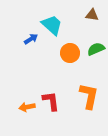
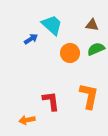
brown triangle: moved 10 px down
orange arrow: moved 13 px down
